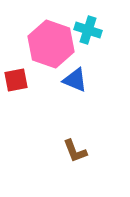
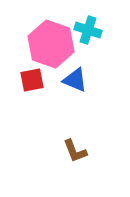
red square: moved 16 px right
